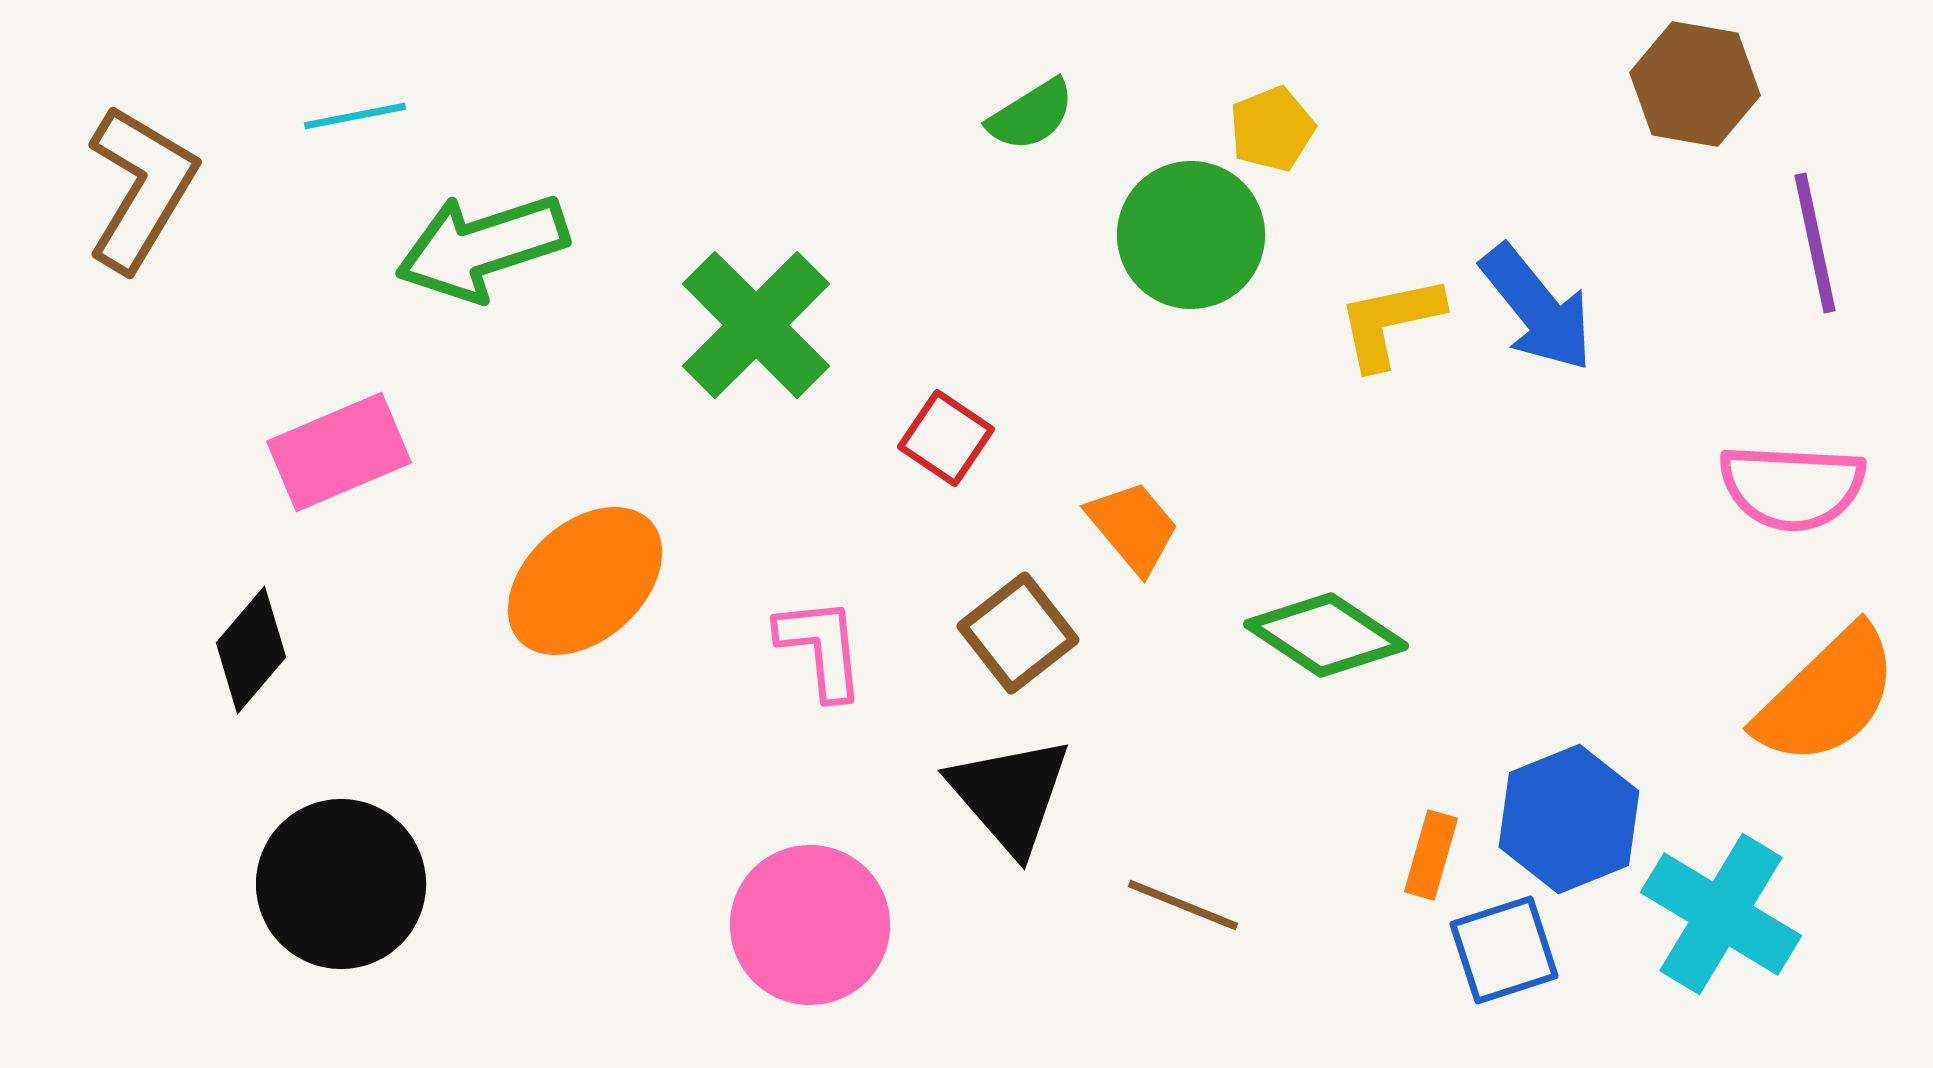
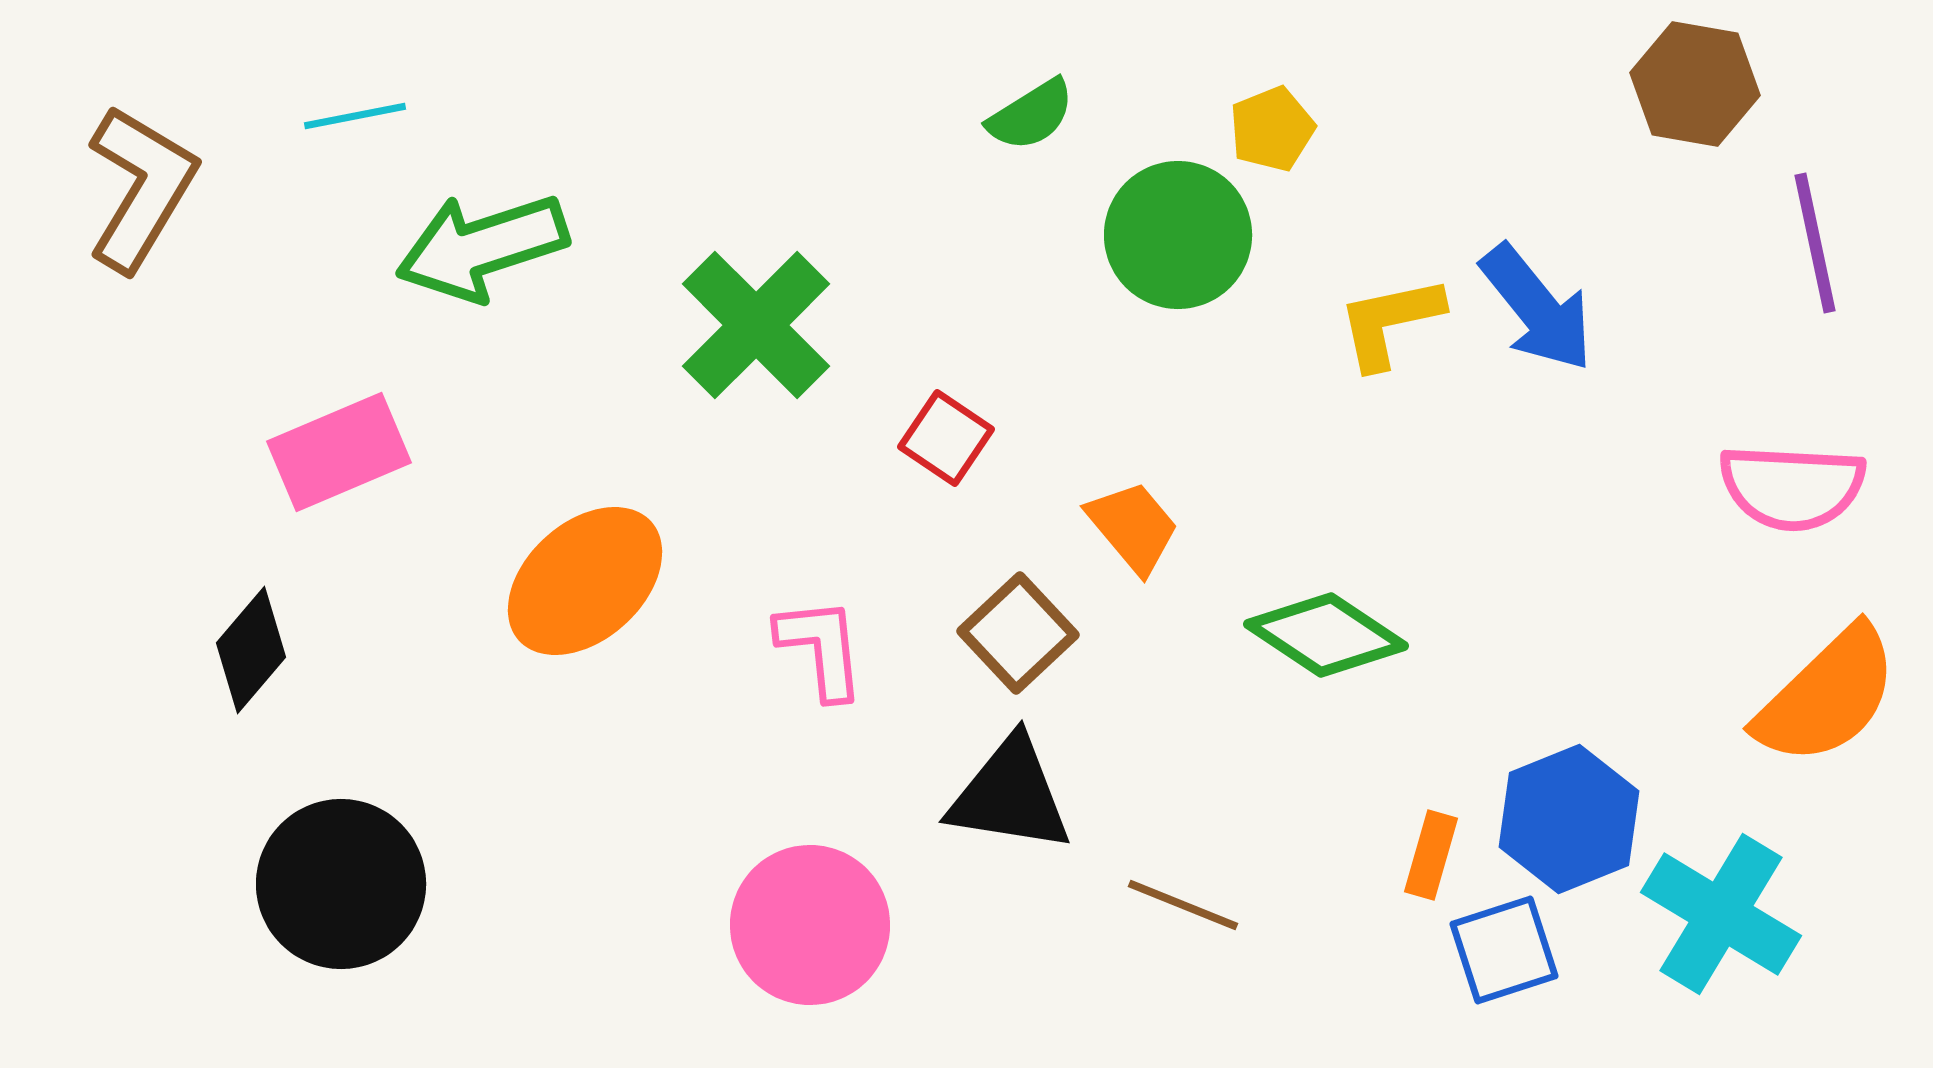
green circle: moved 13 px left
brown square: rotated 5 degrees counterclockwise
black triangle: rotated 40 degrees counterclockwise
